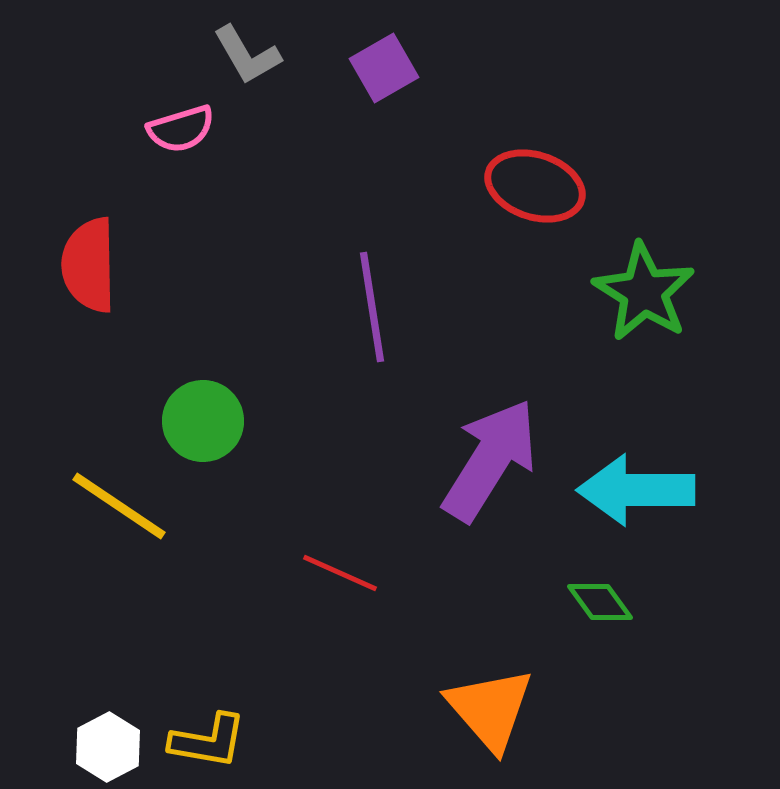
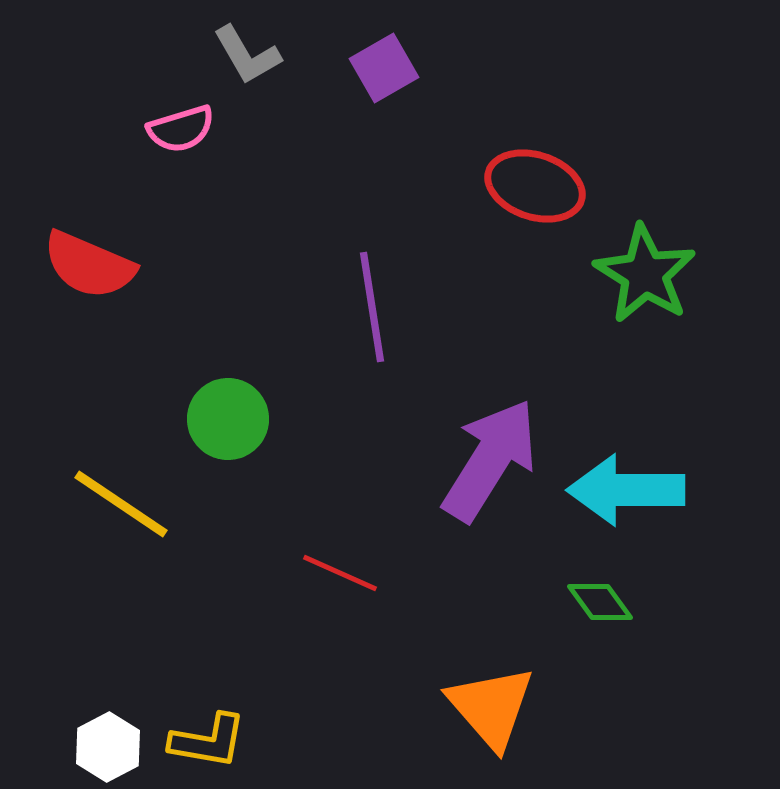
red semicircle: rotated 66 degrees counterclockwise
green star: moved 1 px right, 18 px up
green circle: moved 25 px right, 2 px up
cyan arrow: moved 10 px left
yellow line: moved 2 px right, 2 px up
orange triangle: moved 1 px right, 2 px up
